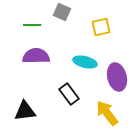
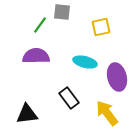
gray square: rotated 18 degrees counterclockwise
green line: moved 8 px right; rotated 54 degrees counterclockwise
black rectangle: moved 4 px down
black triangle: moved 2 px right, 3 px down
